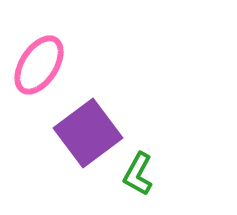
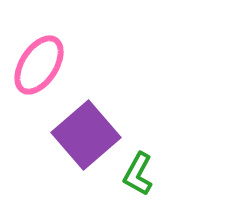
purple square: moved 2 px left, 2 px down; rotated 4 degrees counterclockwise
